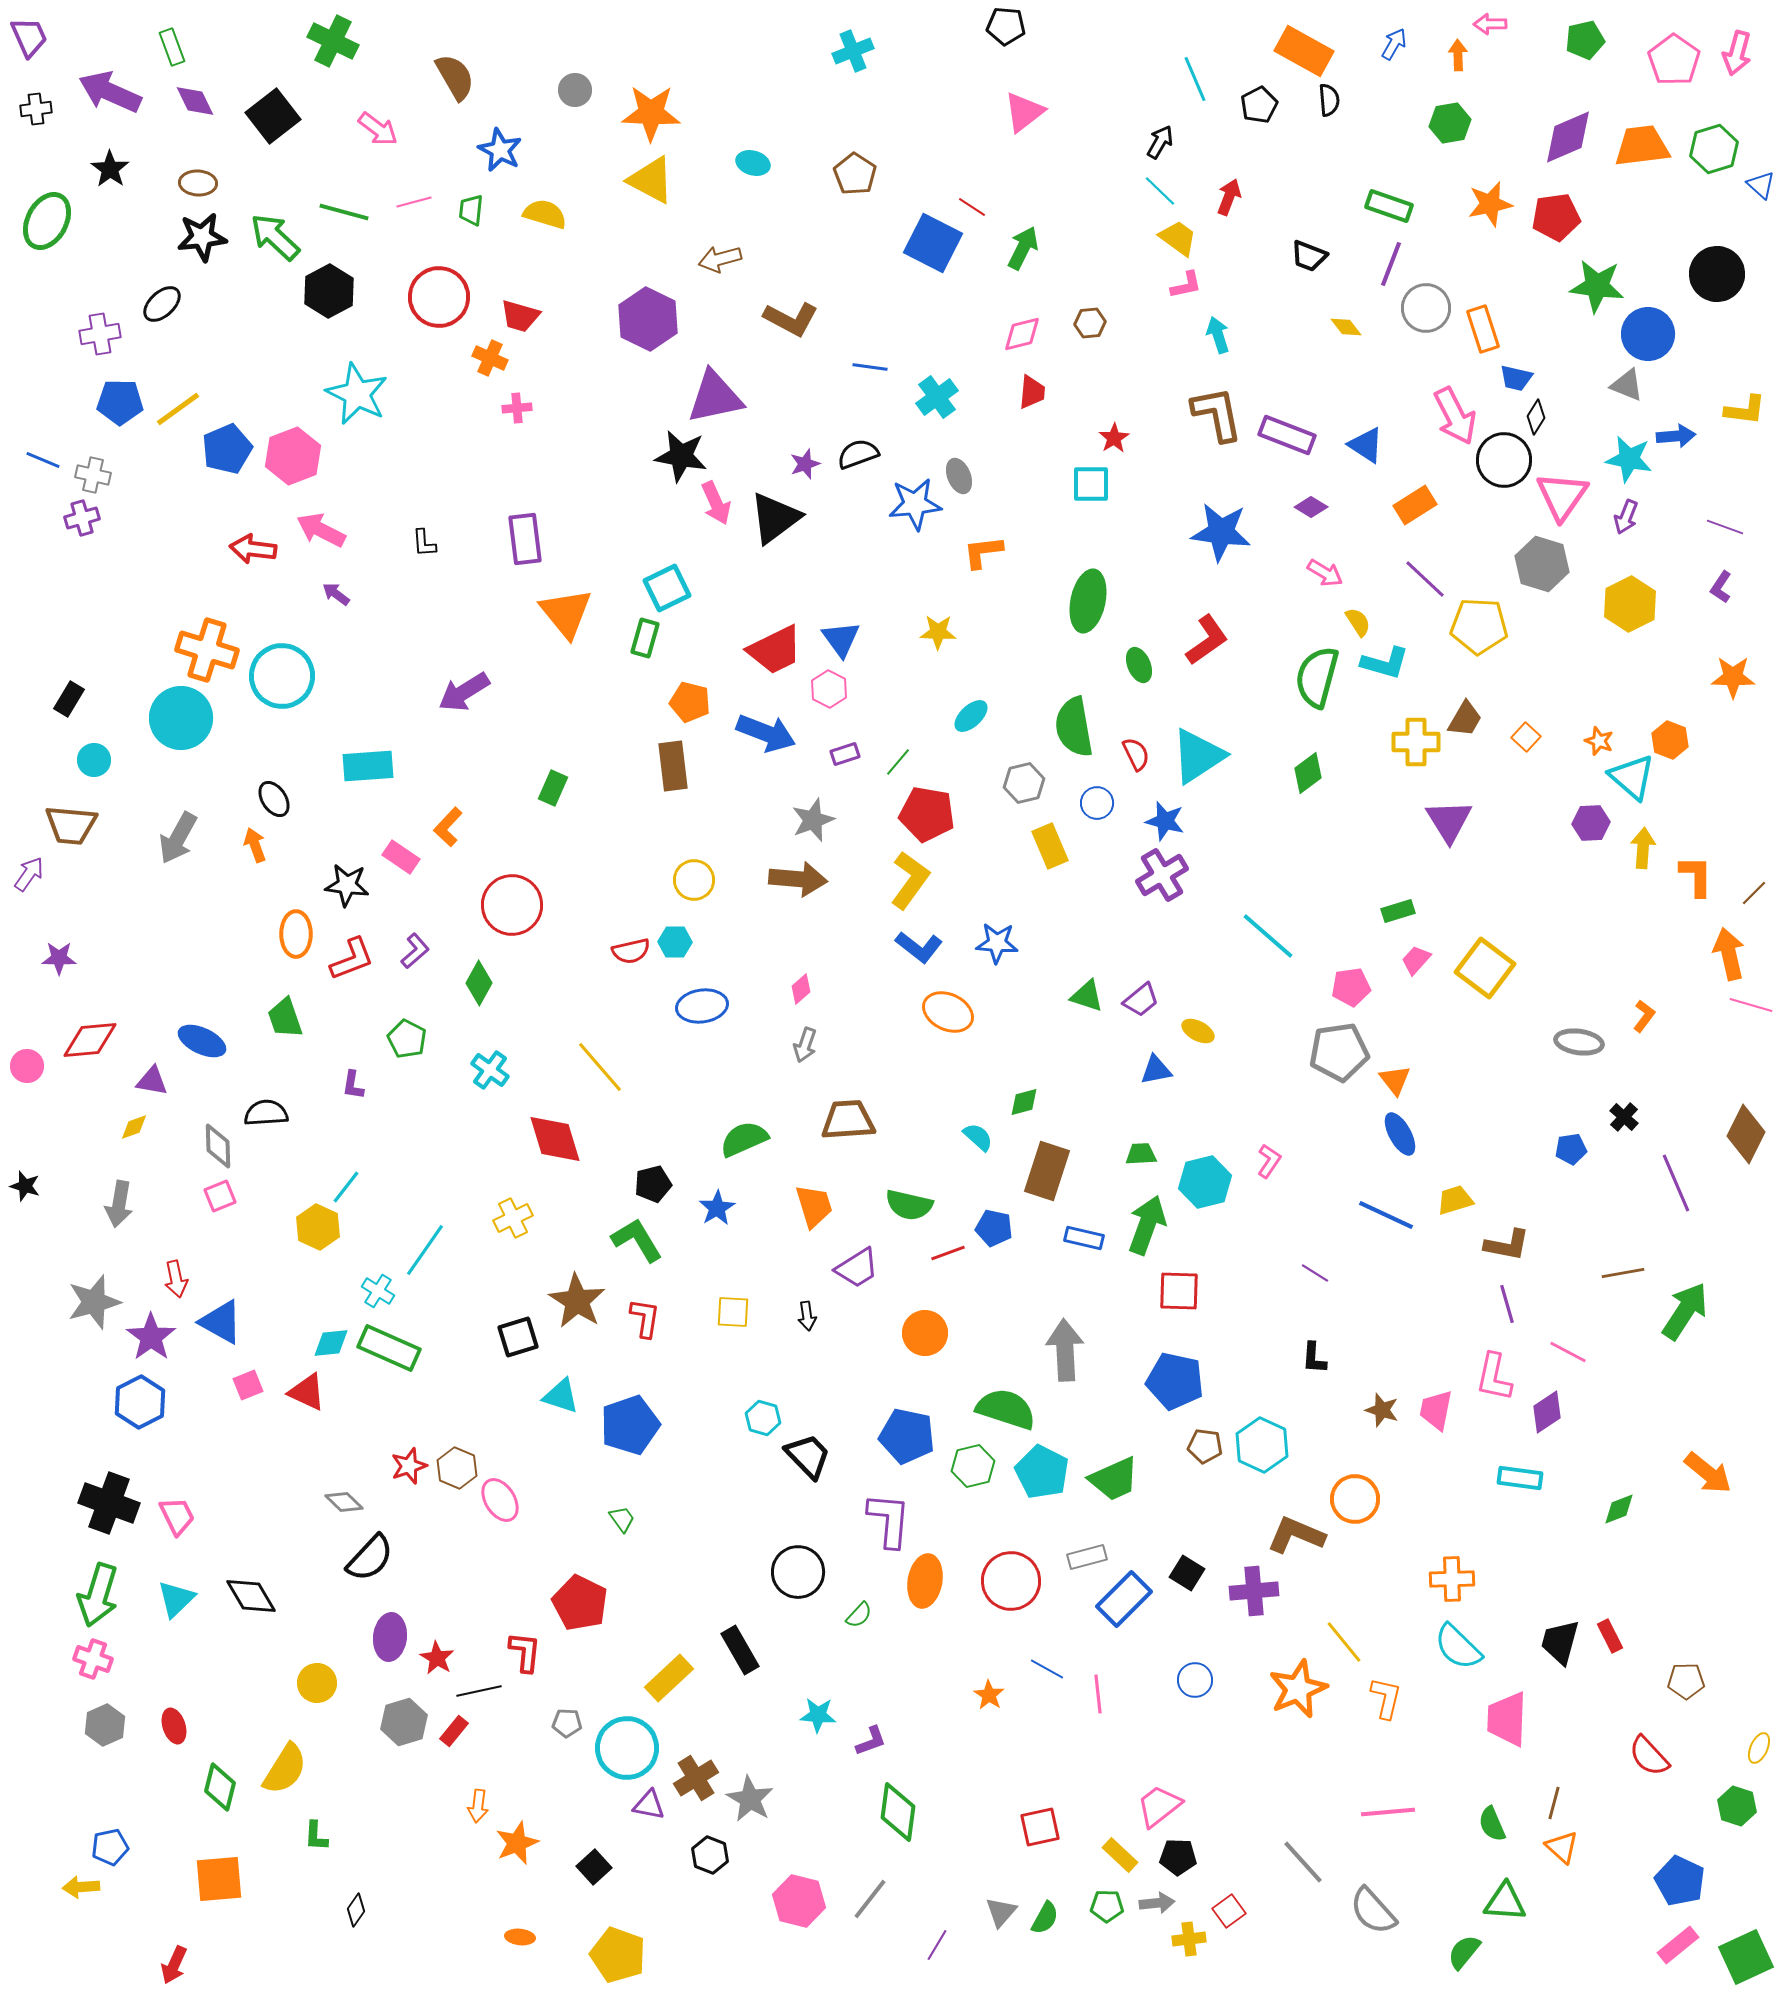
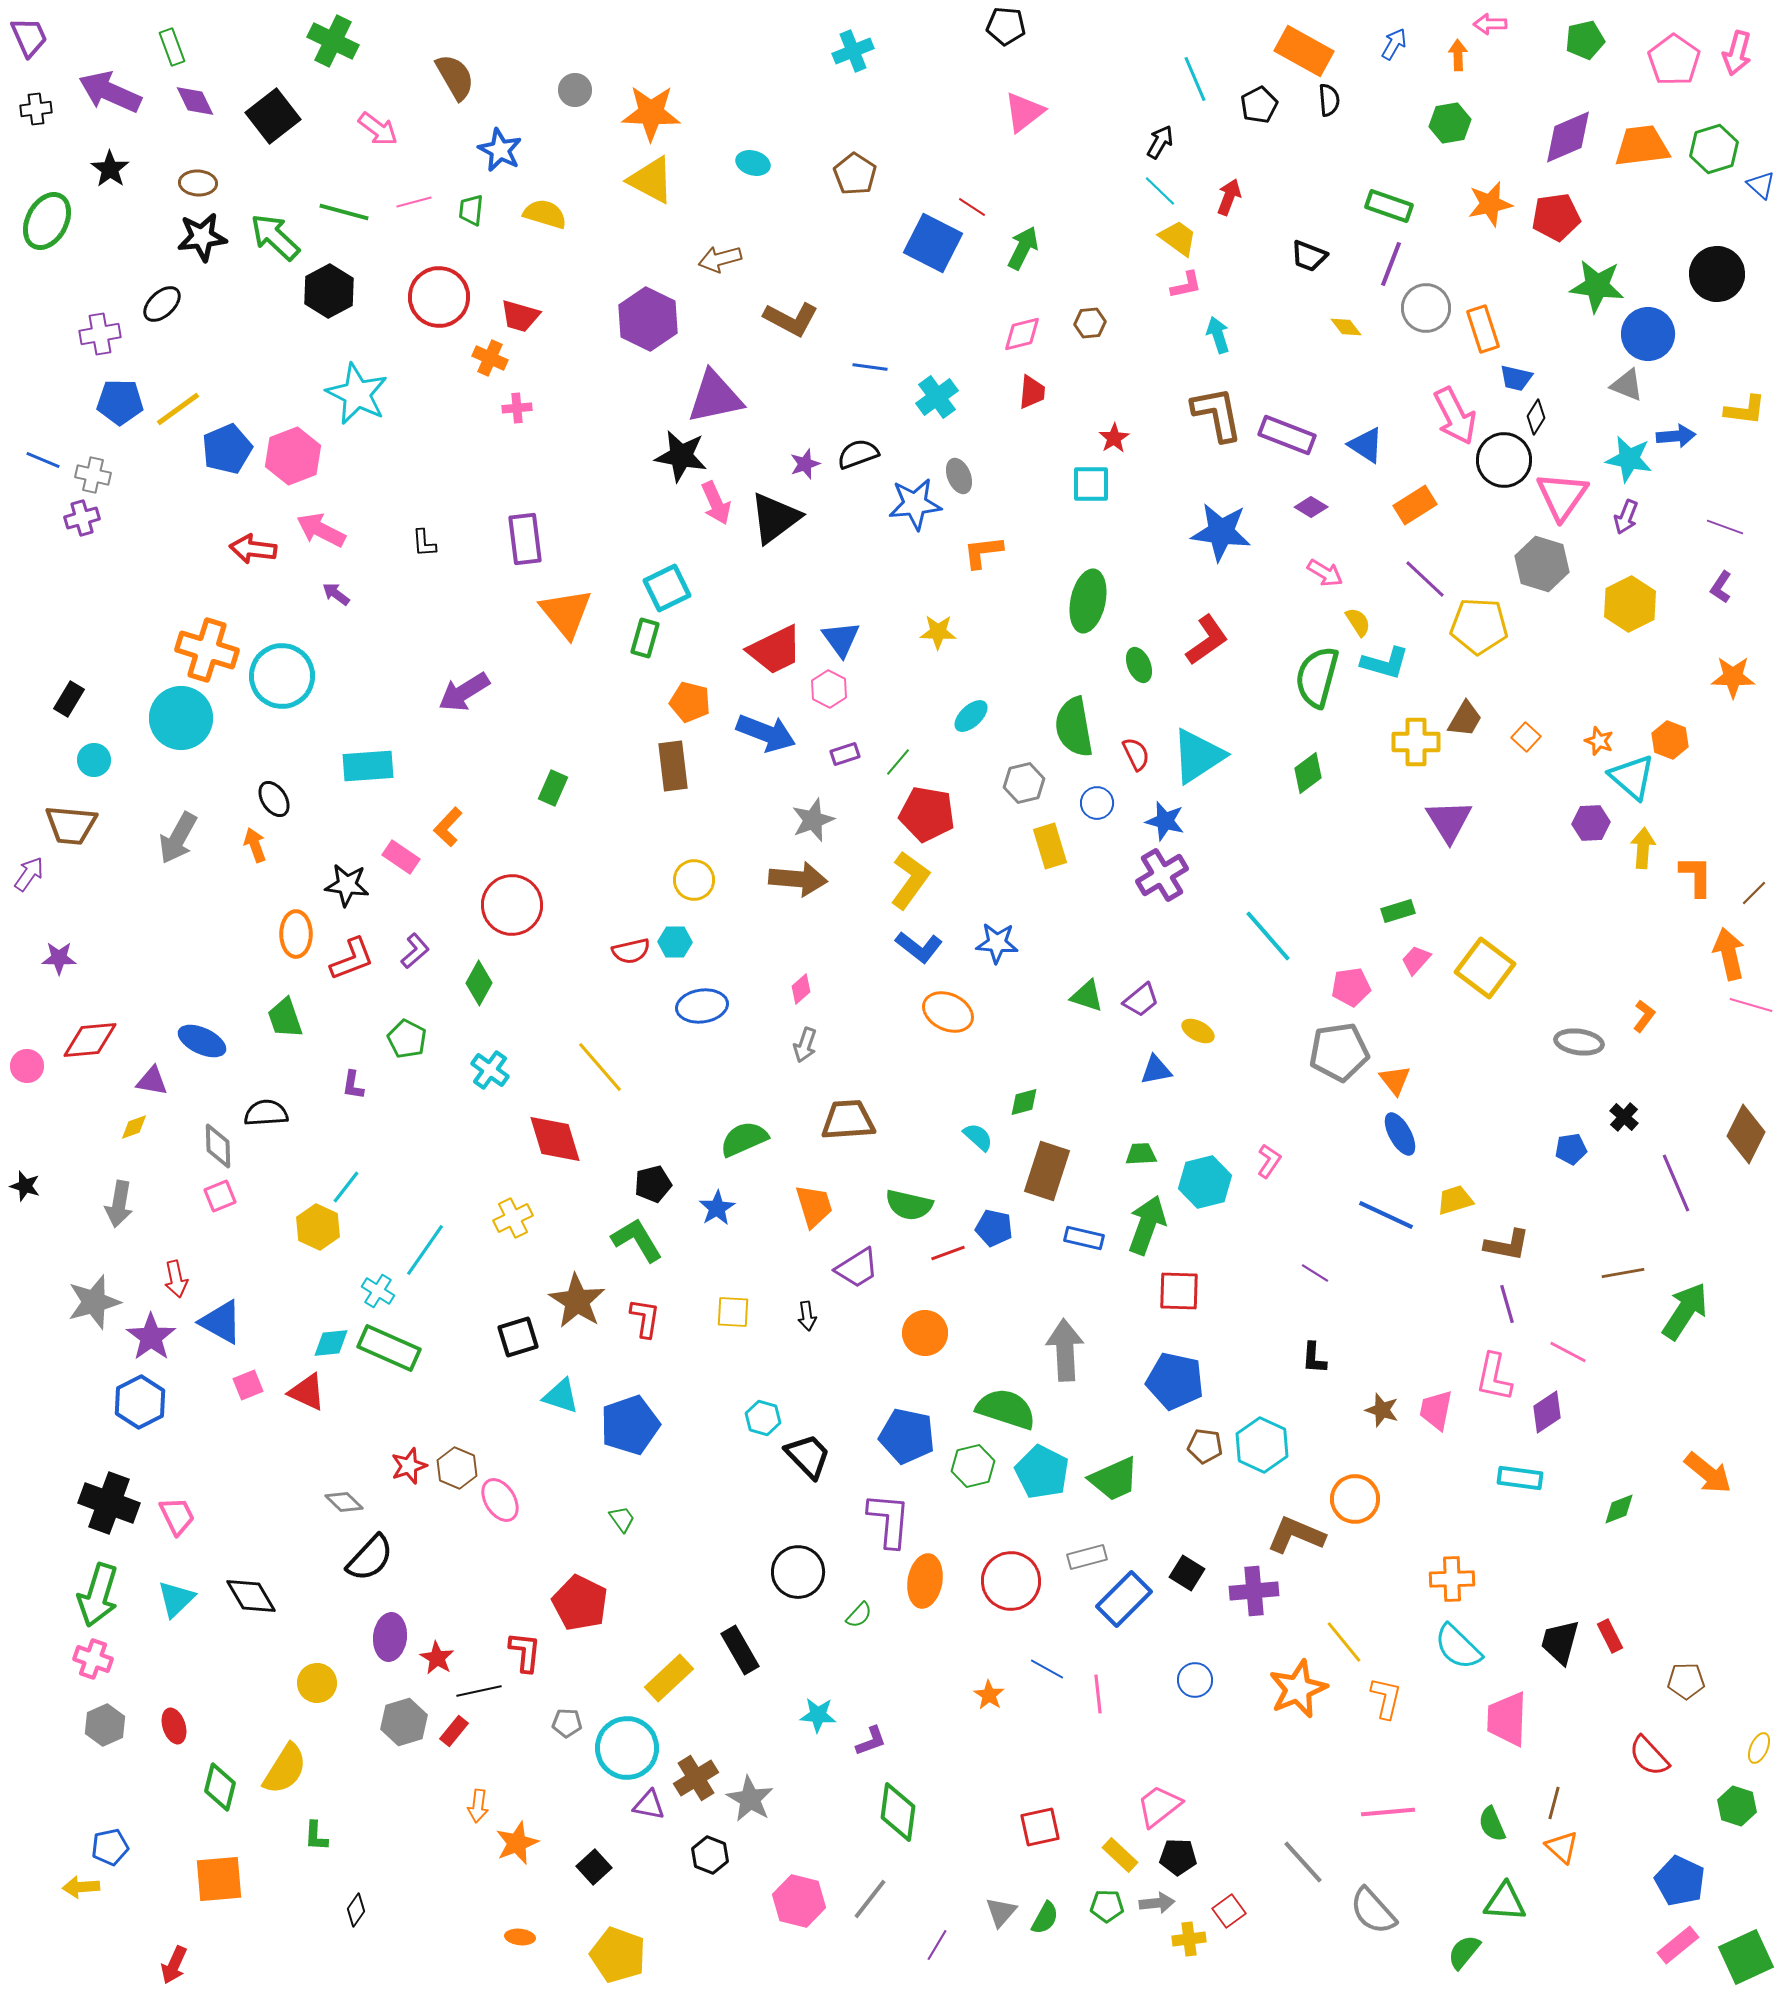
yellow rectangle at (1050, 846): rotated 6 degrees clockwise
cyan line at (1268, 936): rotated 8 degrees clockwise
